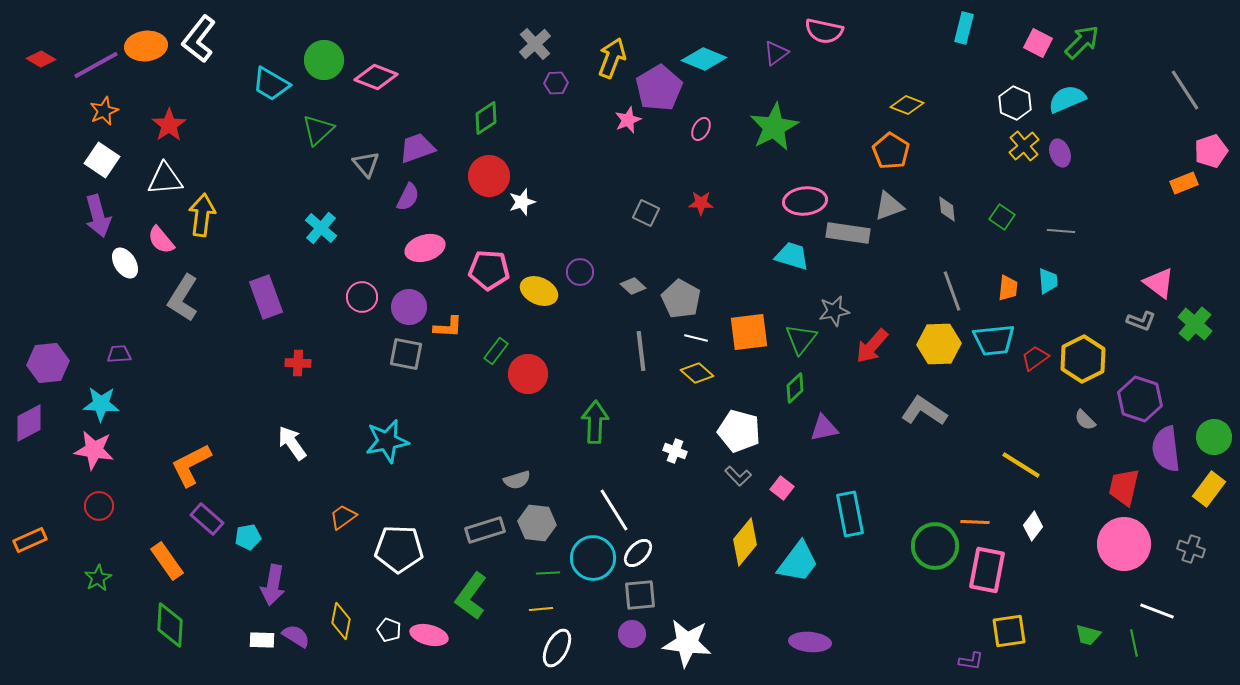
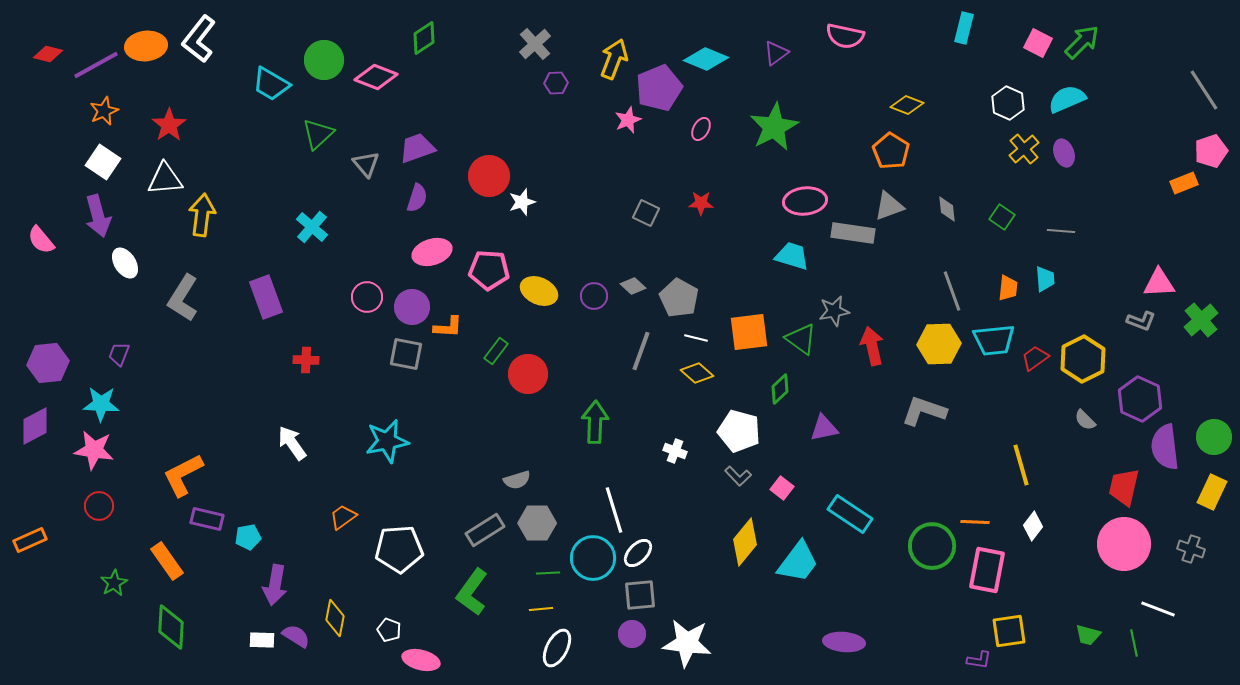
pink semicircle at (824, 31): moved 21 px right, 5 px down
yellow arrow at (612, 58): moved 2 px right, 1 px down
red diamond at (41, 59): moved 7 px right, 5 px up; rotated 16 degrees counterclockwise
cyan diamond at (704, 59): moved 2 px right
purple pentagon at (659, 88): rotated 9 degrees clockwise
gray line at (1185, 90): moved 19 px right
white hexagon at (1015, 103): moved 7 px left
green diamond at (486, 118): moved 62 px left, 80 px up
green triangle at (318, 130): moved 4 px down
yellow cross at (1024, 146): moved 3 px down
purple ellipse at (1060, 153): moved 4 px right
white square at (102, 160): moved 1 px right, 2 px down
purple semicircle at (408, 197): moved 9 px right, 1 px down; rotated 8 degrees counterclockwise
cyan cross at (321, 228): moved 9 px left, 1 px up
gray rectangle at (848, 233): moved 5 px right
pink semicircle at (161, 240): moved 120 px left
pink ellipse at (425, 248): moved 7 px right, 4 px down
purple circle at (580, 272): moved 14 px right, 24 px down
cyan trapezoid at (1048, 281): moved 3 px left, 2 px up
pink triangle at (1159, 283): rotated 40 degrees counterclockwise
pink circle at (362, 297): moved 5 px right
gray pentagon at (681, 299): moved 2 px left, 1 px up
purple circle at (409, 307): moved 3 px right
green cross at (1195, 324): moved 6 px right, 4 px up; rotated 8 degrees clockwise
green triangle at (801, 339): rotated 32 degrees counterclockwise
red arrow at (872, 346): rotated 126 degrees clockwise
gray line at (641, 351): rotated 27 degrees clockwise
purple trapezoid at (119, 354): rotated 65 degrees counterclockwise
red cross at (298, 363): moved 8 px right, 3 px up
green diamond at (795, 388): moved 15 px left, 1 px down
purple hexagon at (1140, 399): rotated 6 degrees clockwise
gray L-shape at (924, 411): rotated 15 degrees counterclockwise
purple diamond at (29, 423): moved 6 px right, 3 px down
purple semicircle at (1166, 449): moved 1 px left, 2 px up
orange L-shape at (191, 465): moved 8 px left, 10 px down
yellow line at (1021, 465): rotated 42 degrees clockwise
yellow rectangle at (1209, 489): moved 3 px right, 3 px down; rotated 12 degrees counterclockwise
white line at (614, 510): rotated 15 degrees clockwise
cyan rectangle at (850, 514): rotated 45 degrees counterclockwise
purple rectangle at (207, 519): rotated 28 degrees counterclockwise
gray hexagon at (537, 523): rotated 6 degrees counterclockwise
gray rectangle at (485, 530): rotated 15 degrees counterclockwise
green circle at (935, 546): moved 3 px left
white pentagon at (399, 549): rotated 6 degrees counterclockwise
green star at (98, 578): moved 16 px right, 5 px down
purple arrow at (273, 585): moved 2 px right
green L-shape at (471, 596): moved 1 px right, 4 px up
white line at (1157, 611): moved 1 px right, 2 px up
yellow diamond at (341, 621): moved 6 px left, 3 px up
green diamond at (170, 625): moved 1 px right, 2 px down
pink ellipse at (429, 635): moved 8 px left, 25 px down
purple ellipse at (810, 642): moved 34 px right
purple L-shape at (971, 661): moved 8 px right, 1 px up
